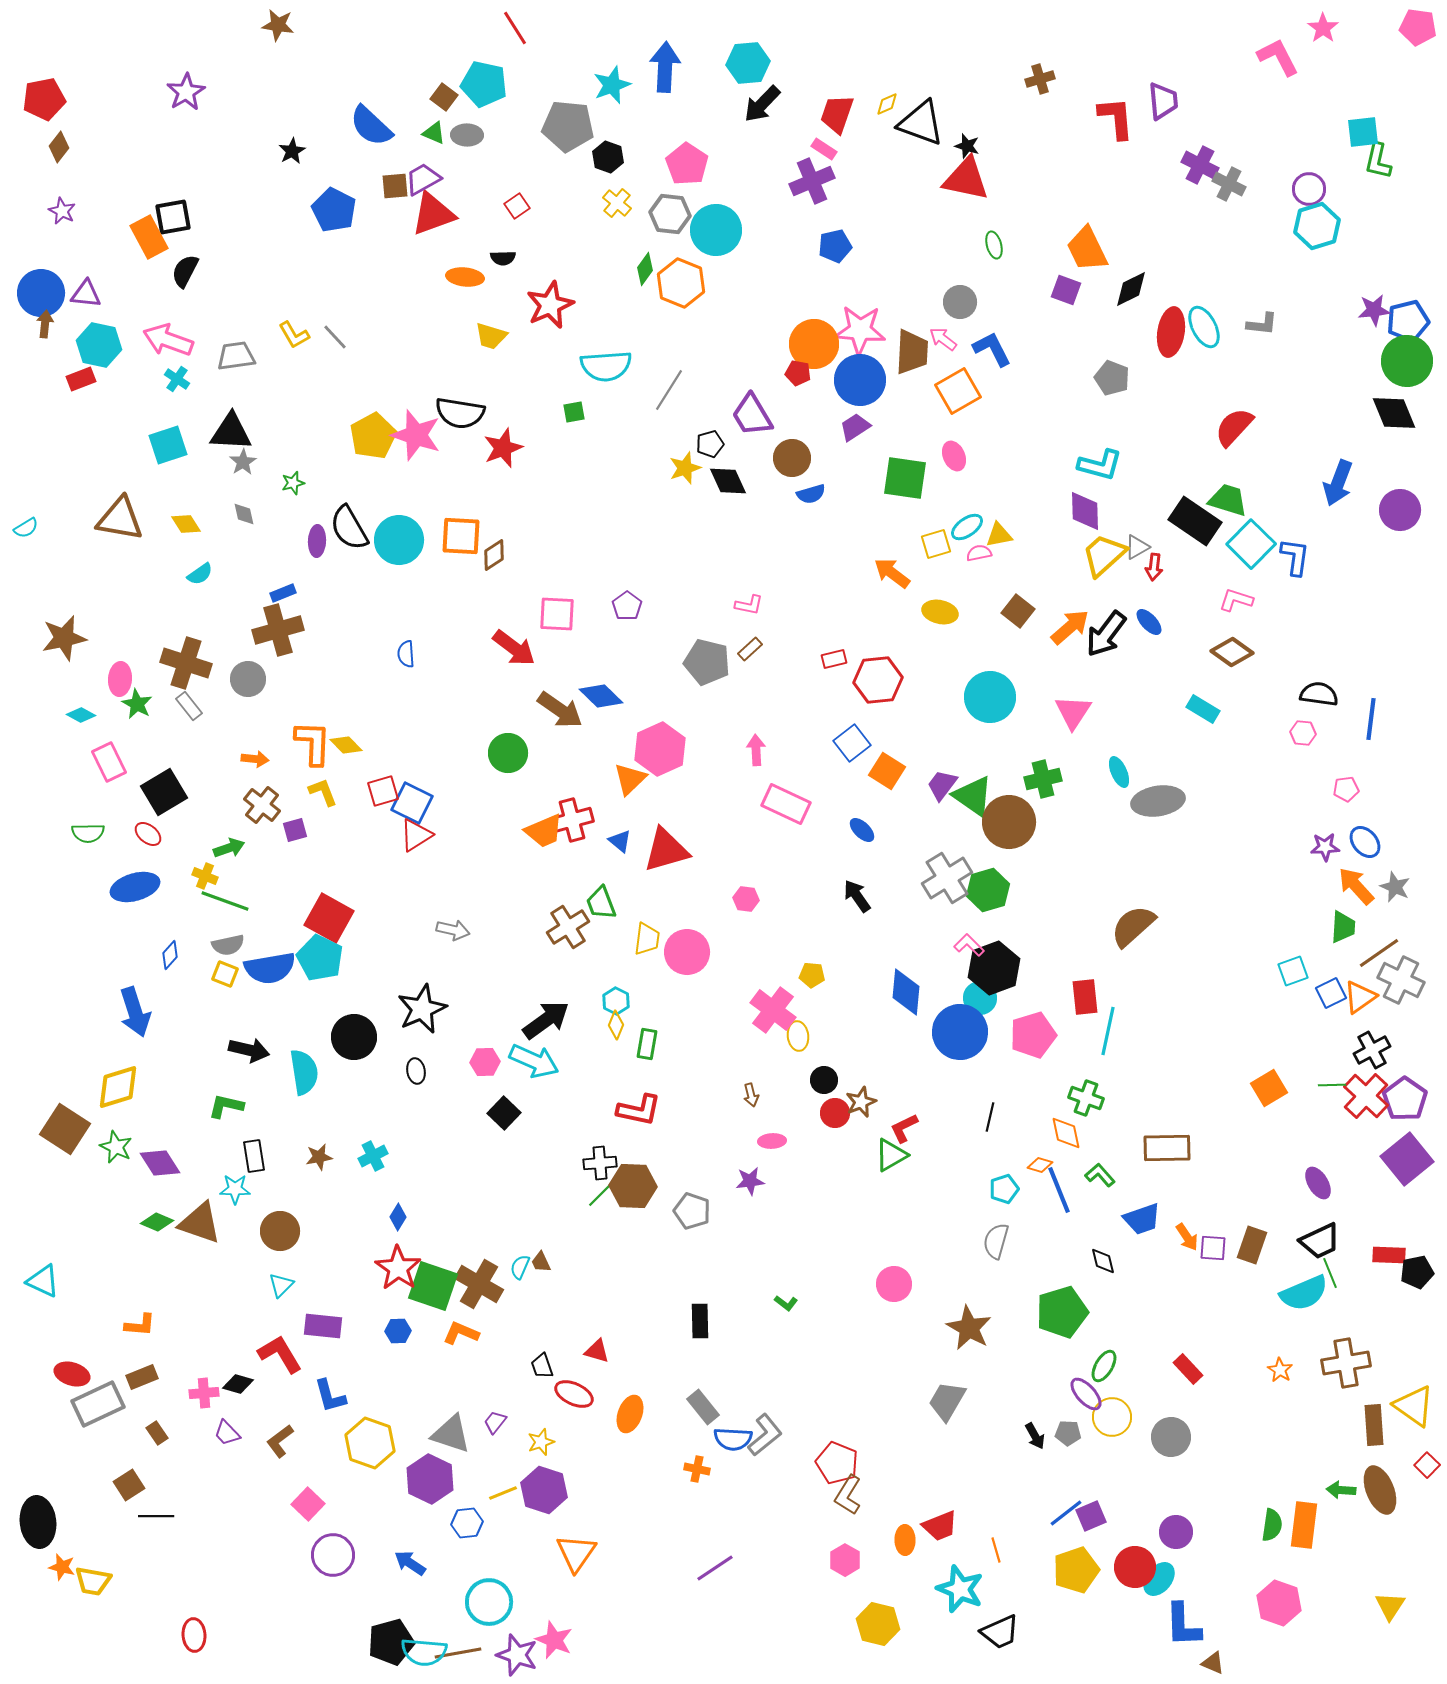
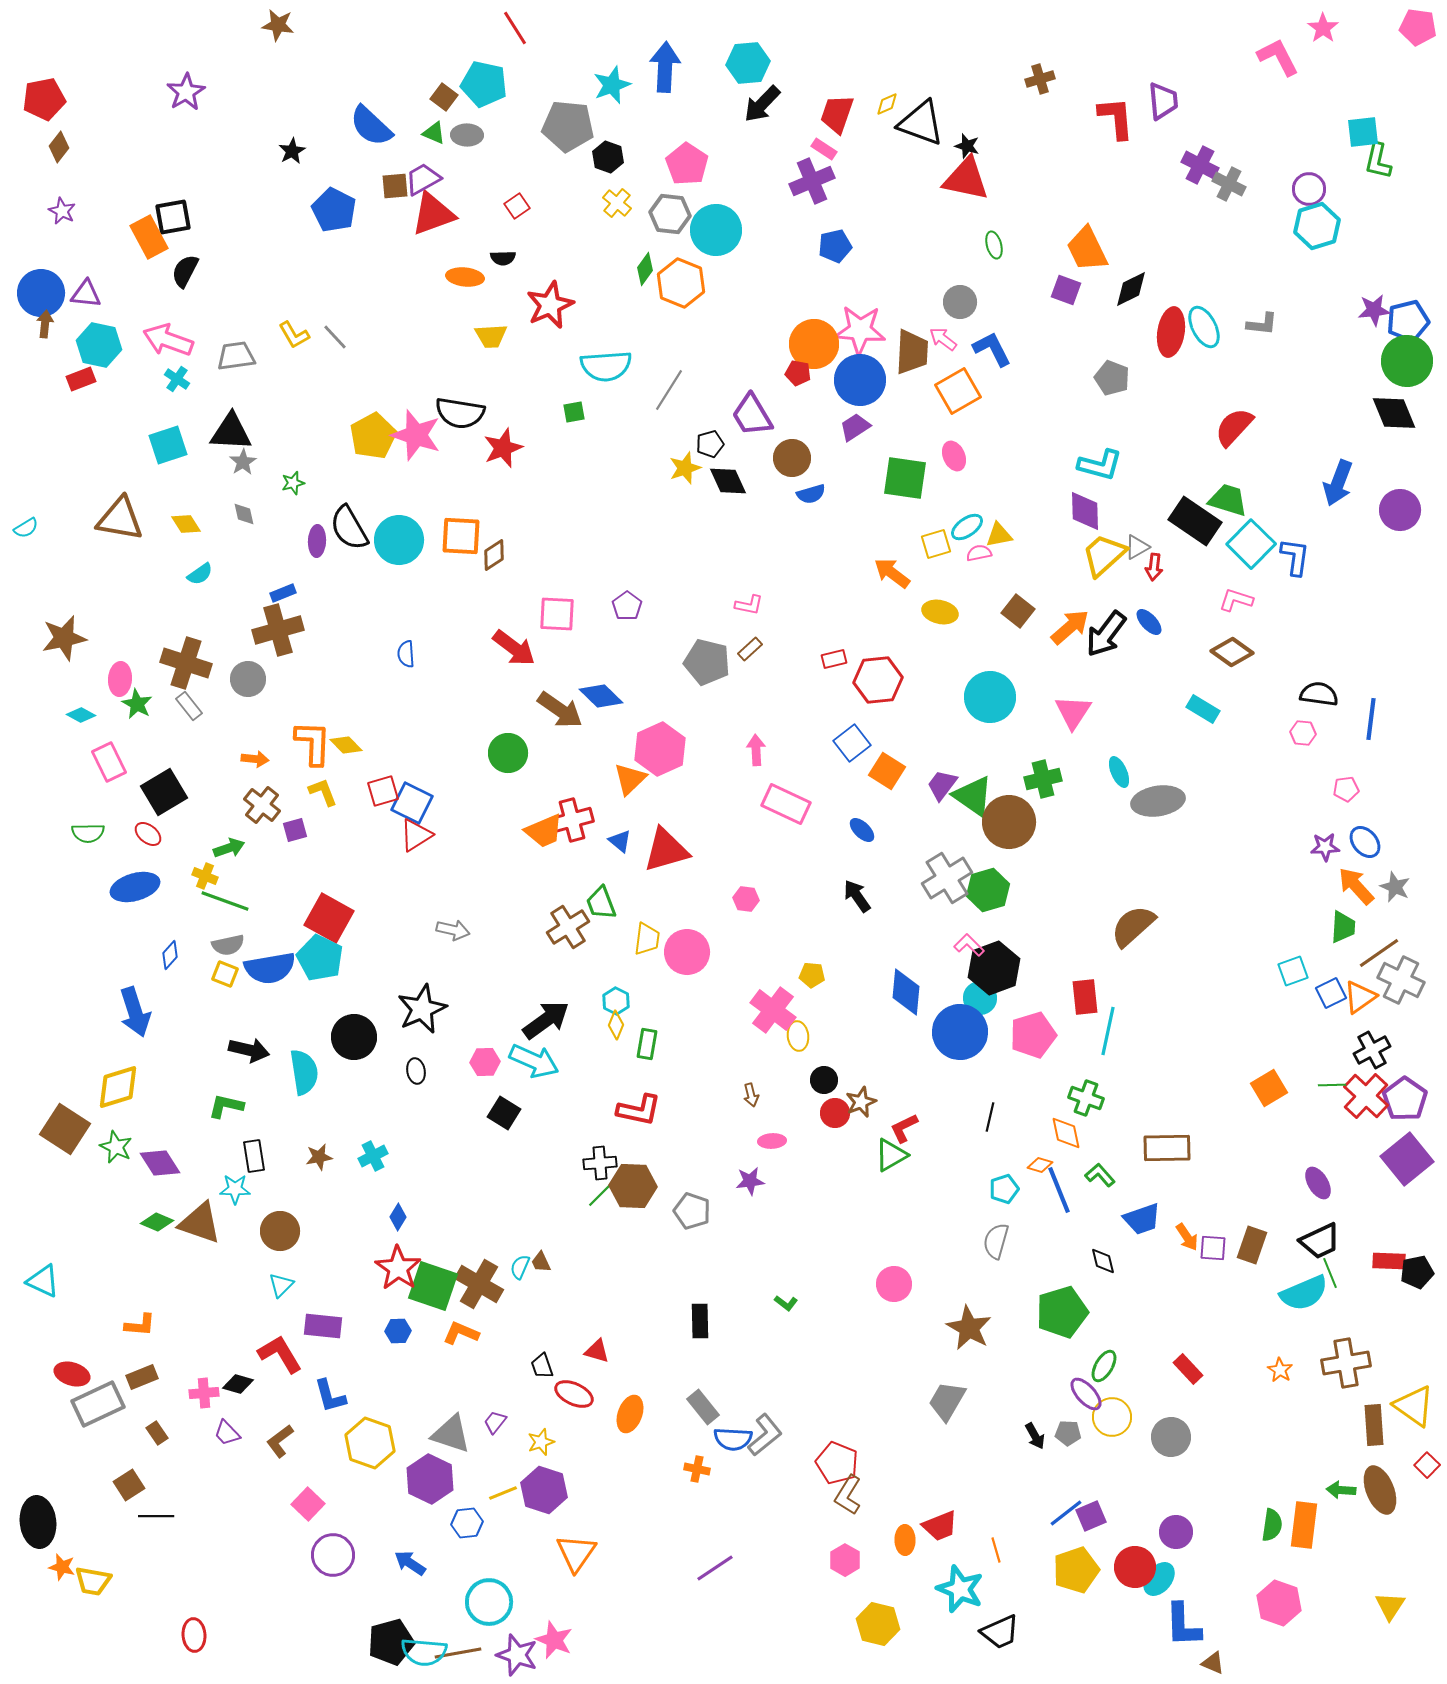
yellow trapezoid at (491, 336): rotated 20 degrees counterclockwise
black square at (504, 1113): rotated 12 degrees counterclockwise
red rectangle at (1389, 1255): moved 6 px down
